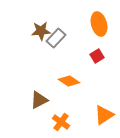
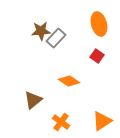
red square: rotated 24 degrees counterclockwise
brown triangle: moved 6 px left; rotated 12 degrees counterclockwise
orange triangle: moved 2 px left, 6 px down
